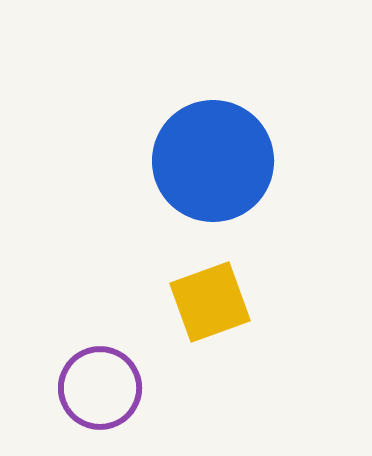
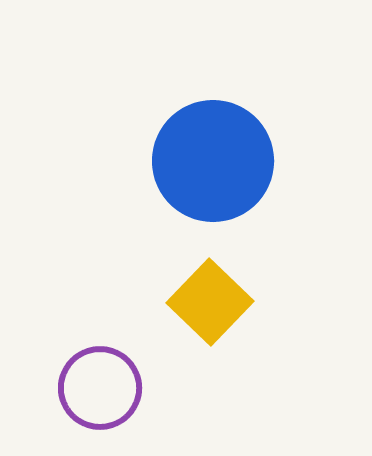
yellow square: rotated 26 degrees counterclockwise
